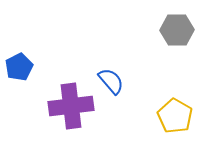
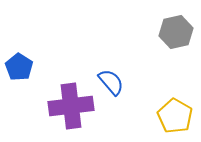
gray hexagon: moved 1 px left, 2 px down; rotated 12 degrees counterclockwise
blue pentagon: rotated 12 degrees counterclockwise
blue semicircle: moved 1 px down
